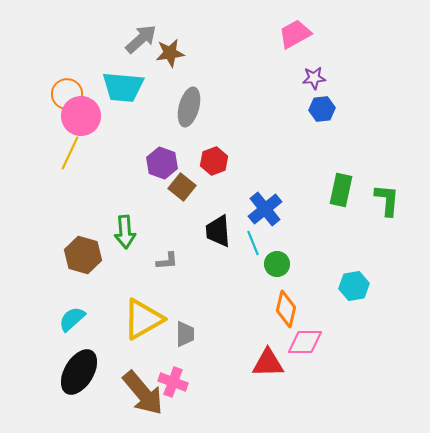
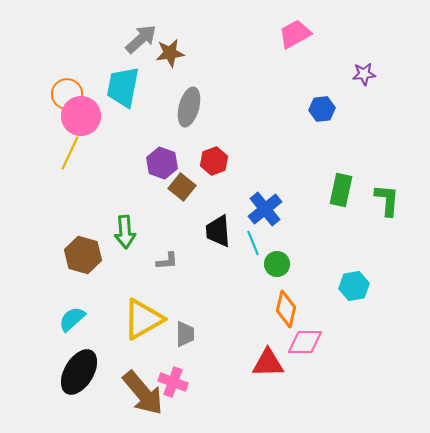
purple star: moved 50 px right, 4 px up
cyan trapezoid: rotated 96 degrees clockwise
